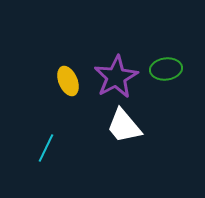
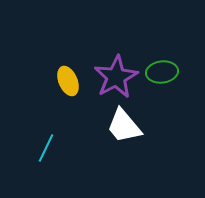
green ellipse: moved 4 px left, 3 px down
